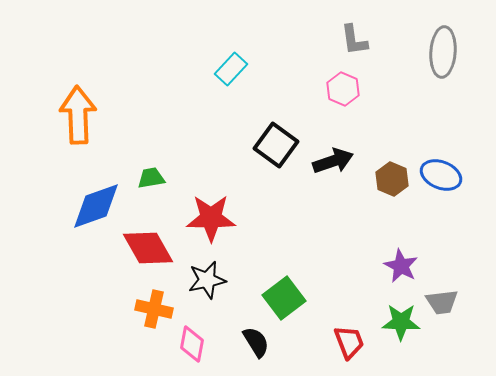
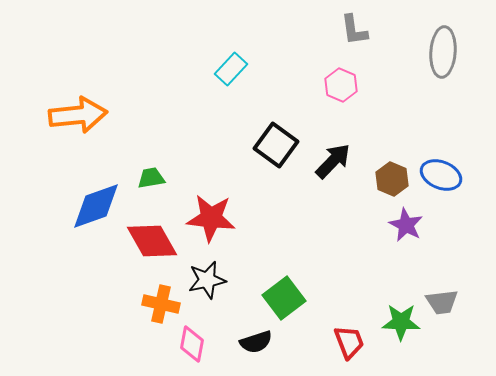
gray L-shape: moved 10 px up
pink hexagon: moved 2 px left, 4 px up
orange arrow: rotated 86 degrees clockwise
black arrow: rotated 27 degrees counterclockwise
red star: rotated 6 degrees clockwise
red diamond: moved 4 px right, 7 px up
purple star: moved 5 px right, 41 px up
orange cross: moved 7 px right, 5 px up
black semicircle: rotated 104 degrees clockwise
